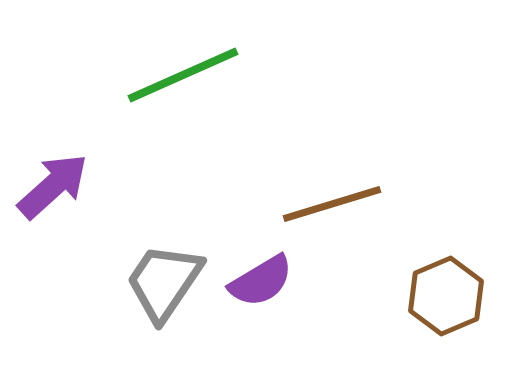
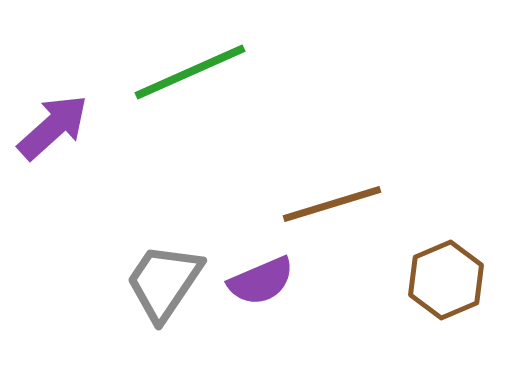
green line: moved 7 px right, 3 px up
purple arrow: moved 59 px up
purple semicircle: rotated 8 degrees clockwise
brown hexagon: moved 16 px up
